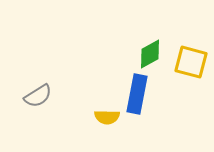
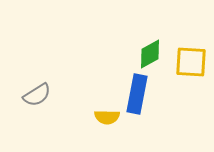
yellow square: rotated 12 degrees counterclockwise
gray semicircle: moved 1 px left, 1 px up
